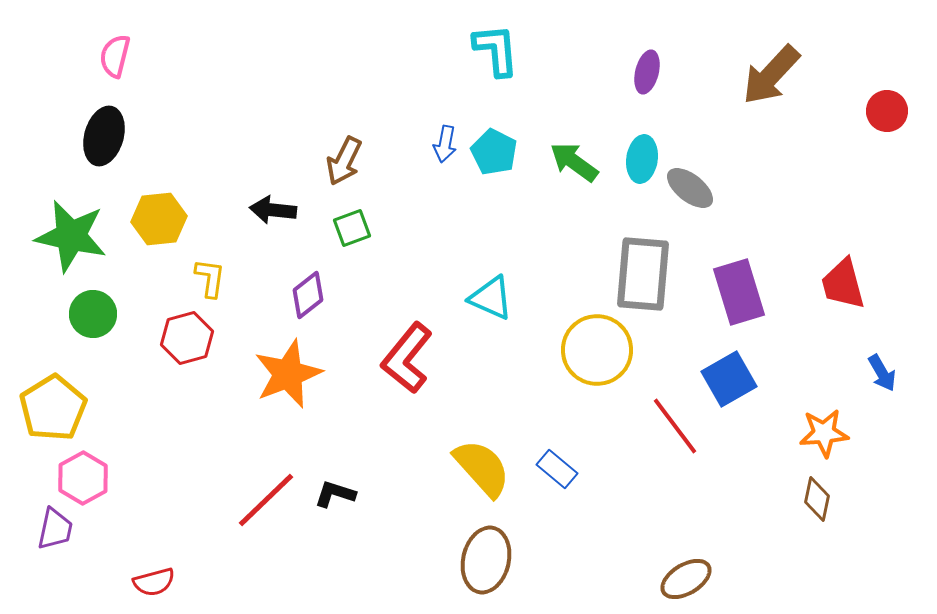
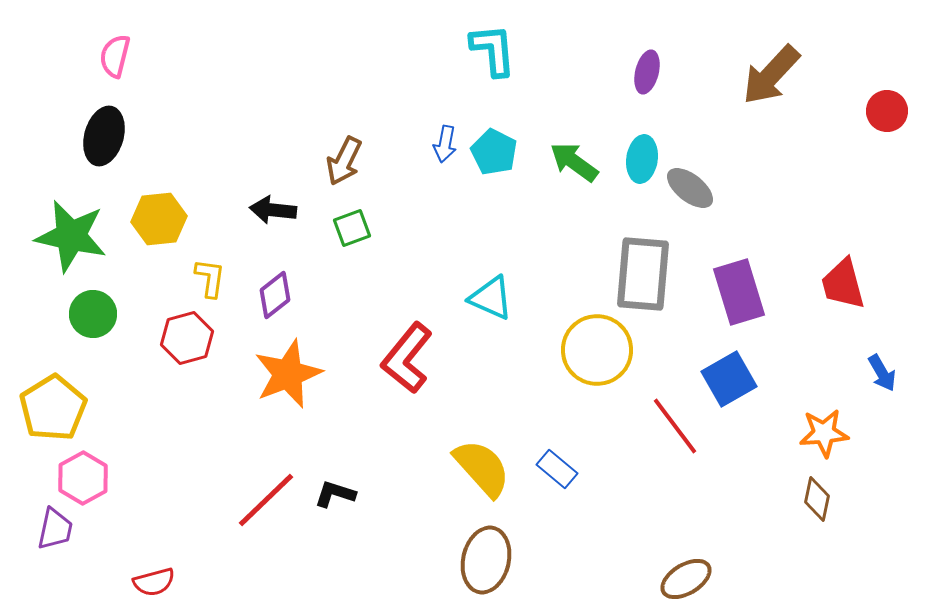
cyan L-shape at (496, 50): moved 3 px left
purple diamond at (308, 295): moved 33 px left
